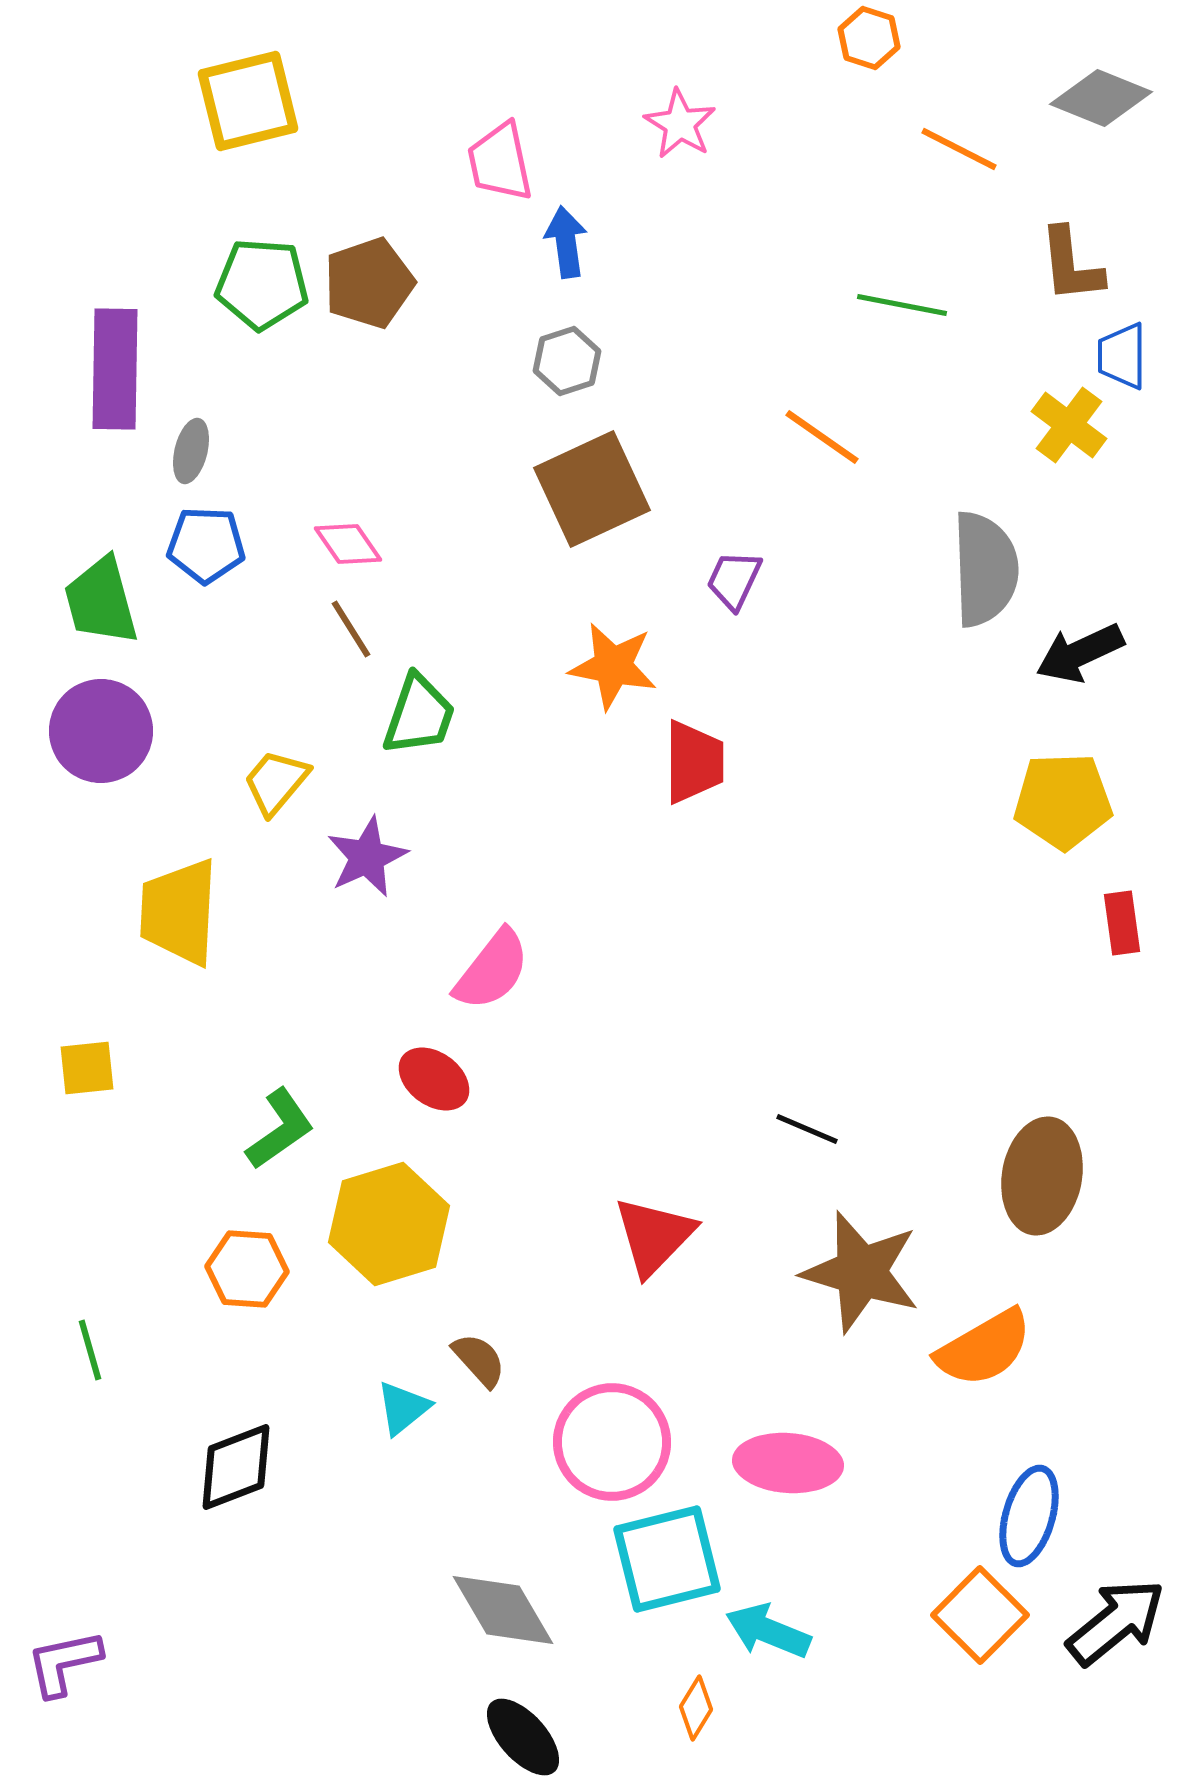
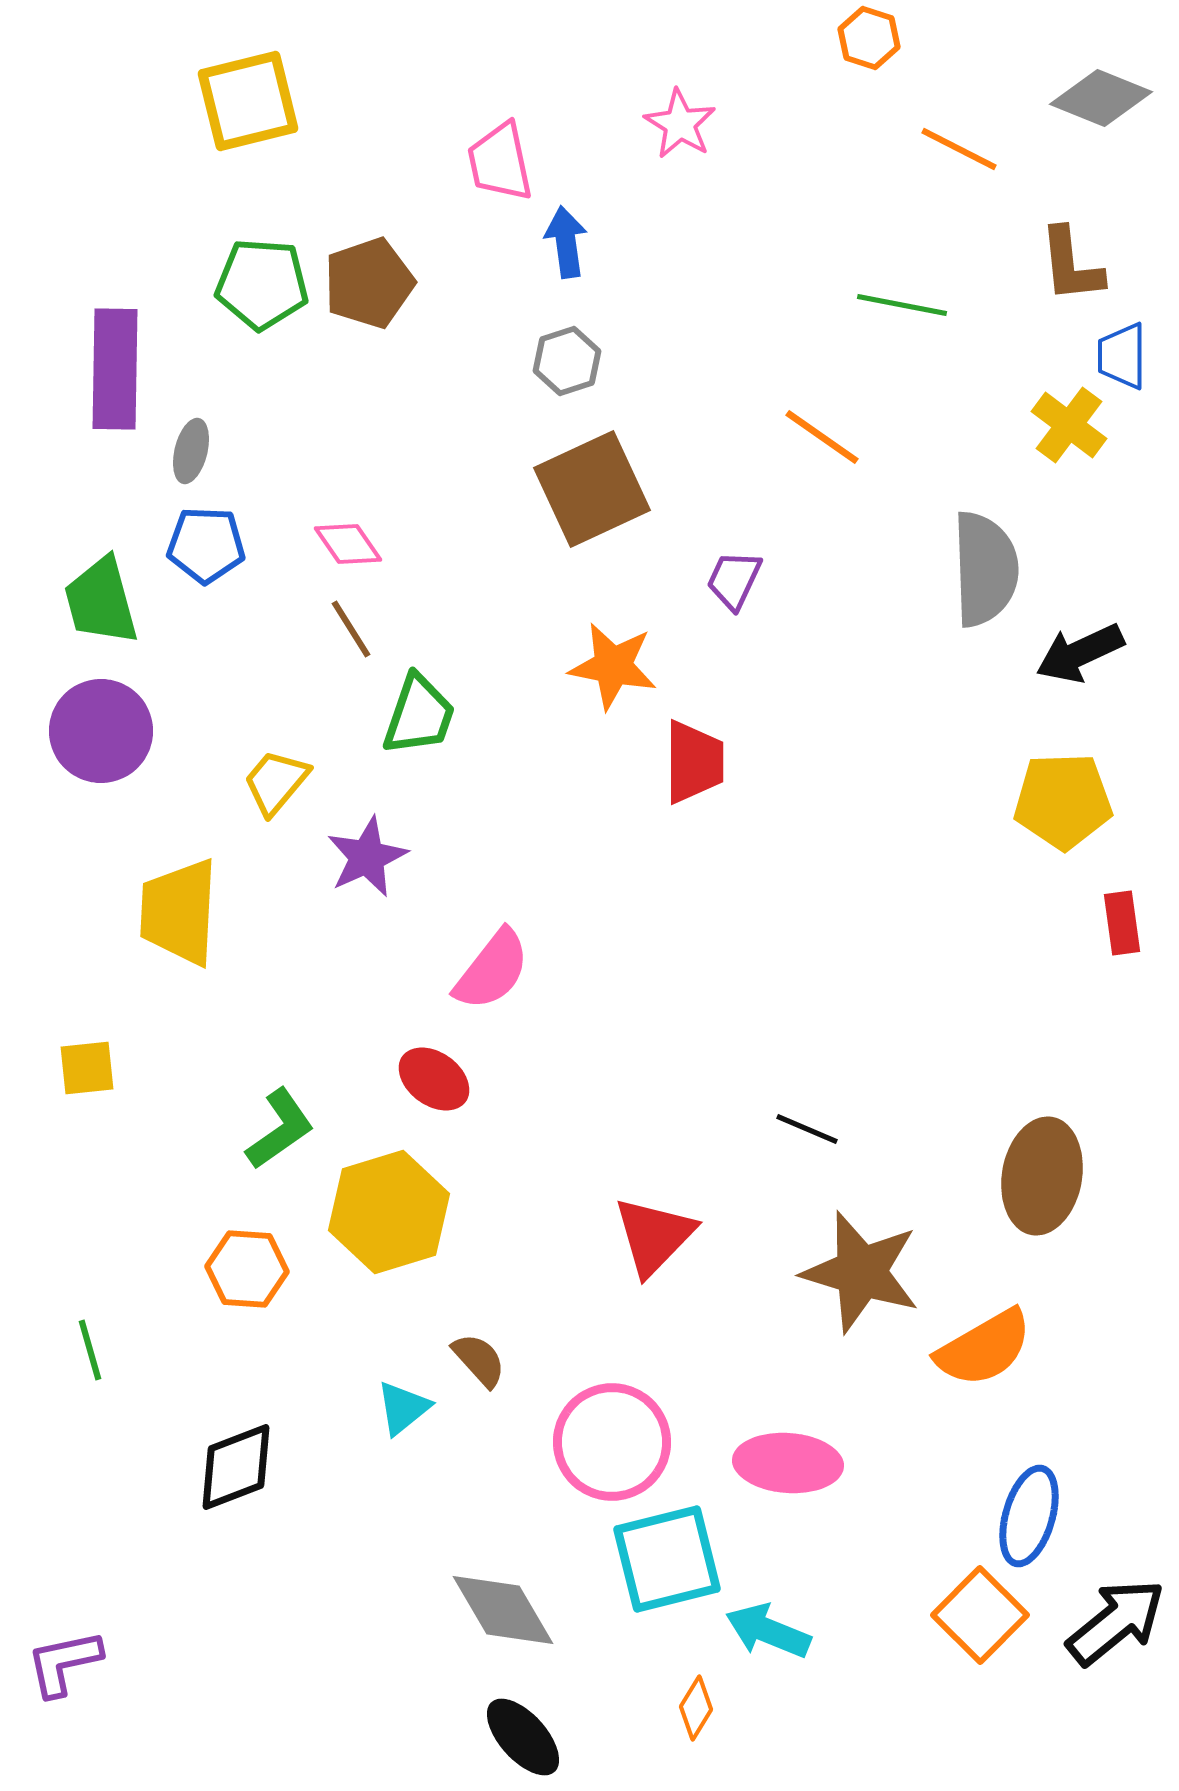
yellow hexagon at (389, 1224): moved 12 px up
